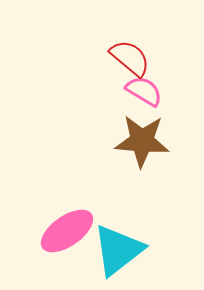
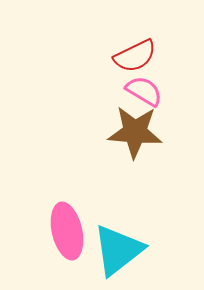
red semicircle: moved 5 px right, 2 px up; rotated 114 degrees clockwise
brown star: moved 7 px left, 9 px up
pink ellipse: rotated 68 degrees counterclockwise
